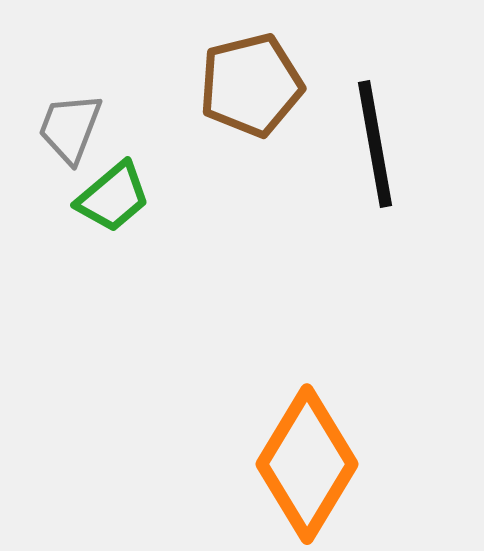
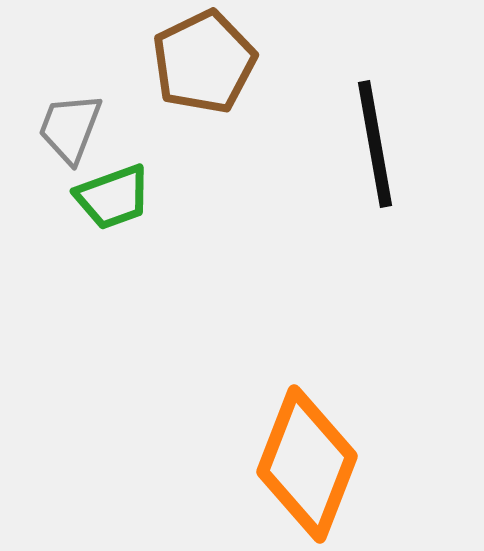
brown pentagon: moved 47 px left, 23 px up; rotated 12 degrees counterclockwise
green trapezoid: rotated 20 degrees clockwise
orange diamond: rotated 10 degrees counterclockwise
